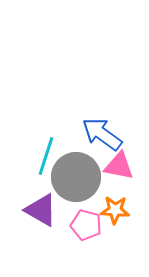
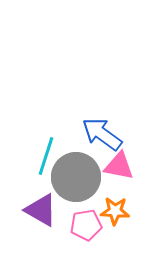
orange star: moved 1 px down
pink pentagon: rotated 24 degrees counterclockwise
